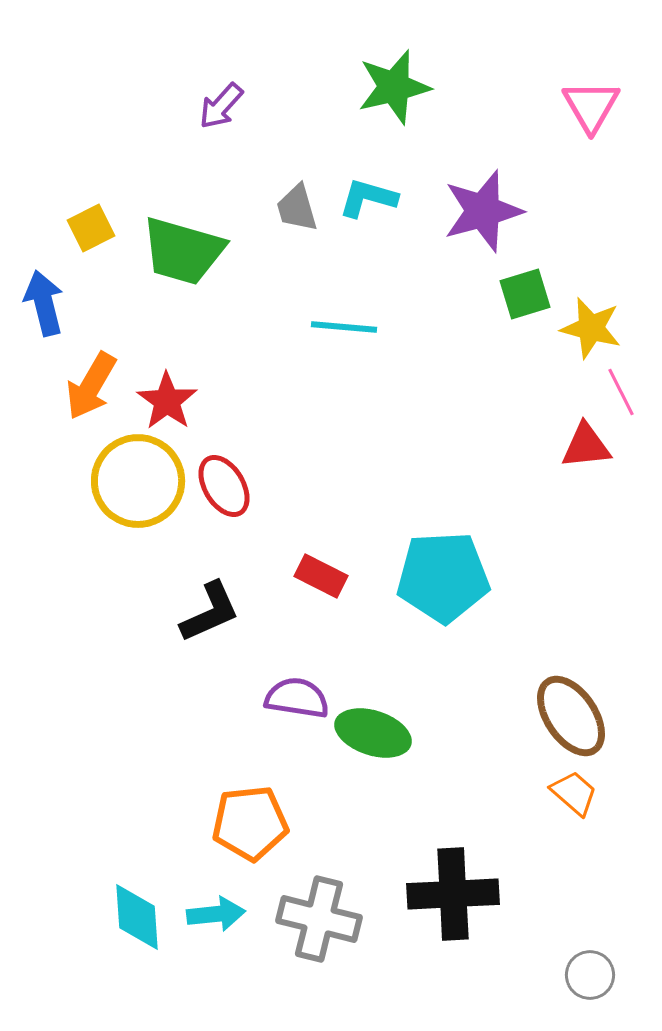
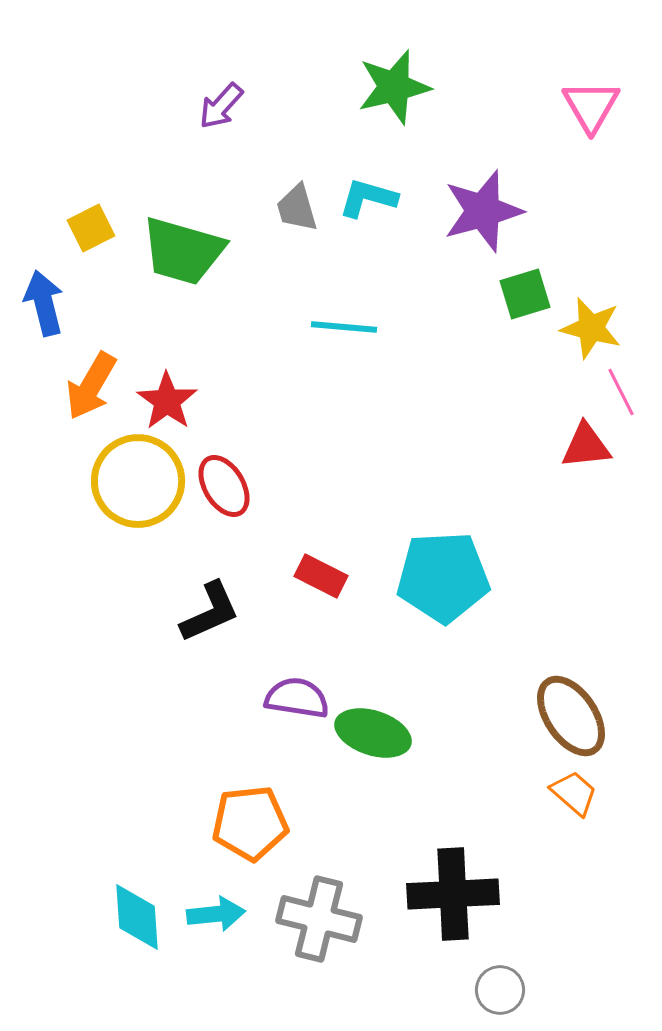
gray circle: moved 90 px left, 15 px down
